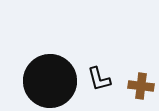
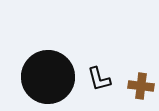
black circle: moved 2 px left, 4 px up
